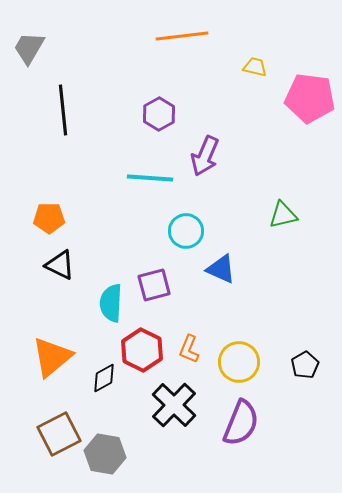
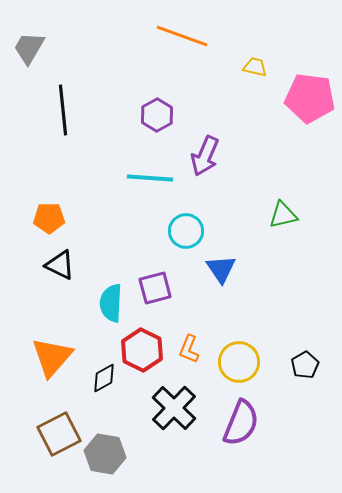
orange line: rotated 27 degrees clockwise
purple hexagon: moved 2 px left, 1 px down
blue triangle: rotated 32 degrees clockwise
purple square: moved 1 px right, 3 px down
orange triangle: rotated 9 degrees counterclockwise
black cross: moved 3 px down
